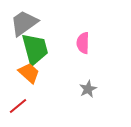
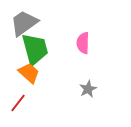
red line: moved 3 px up; rotated 12 degrees counterclockwise
